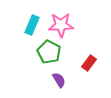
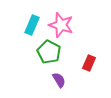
pink star: rotated 20 degrees clockwise
red rectangle: rotated 14 degrees counterclockwise
